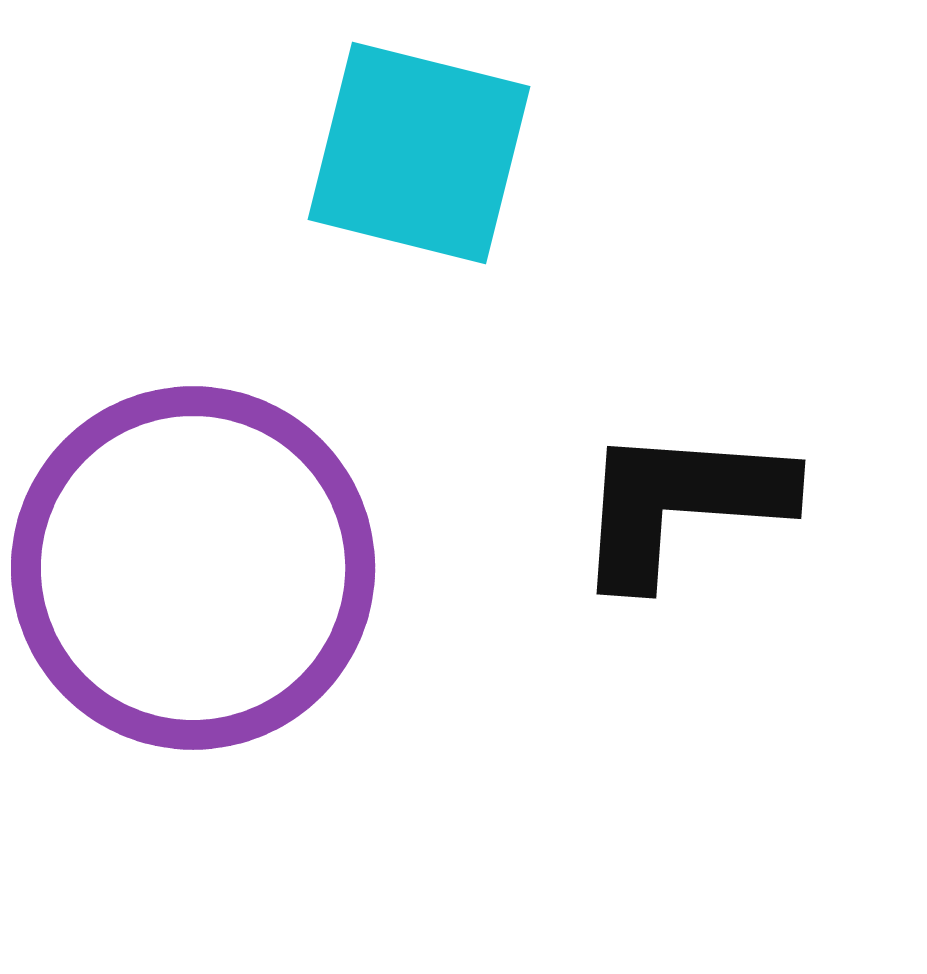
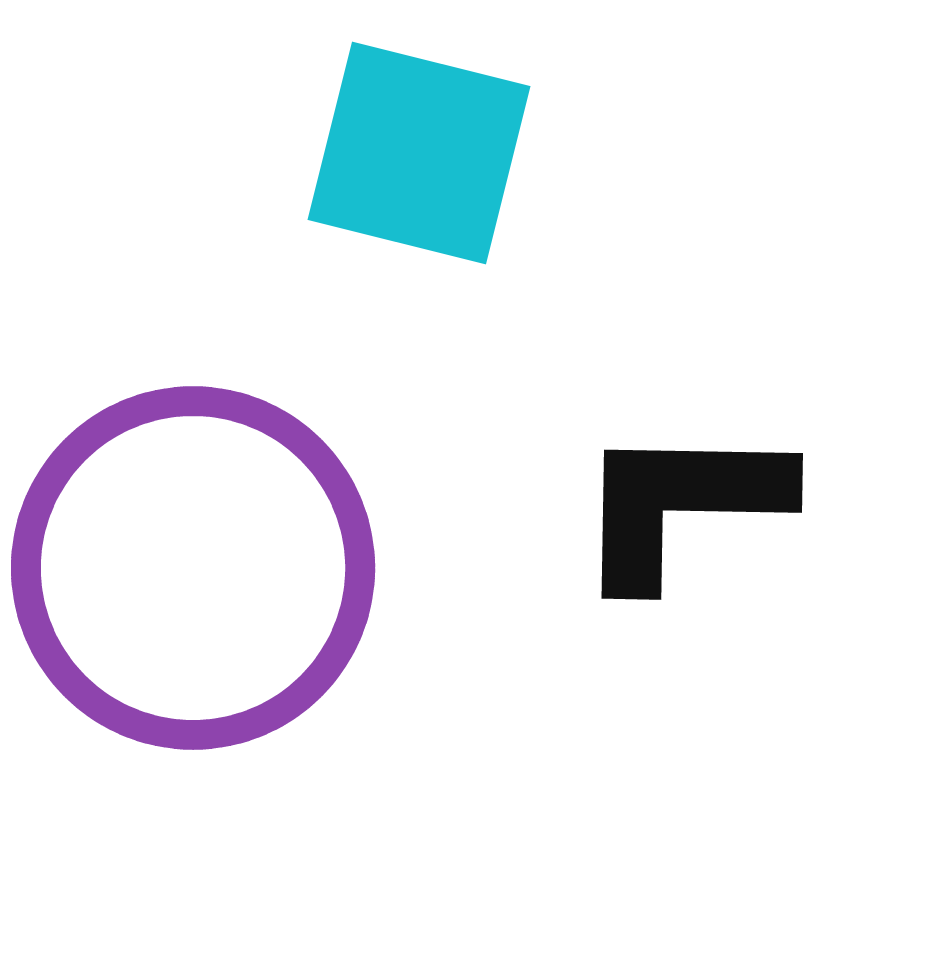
black L-shape: rotated 3 degrees counterclockwise
